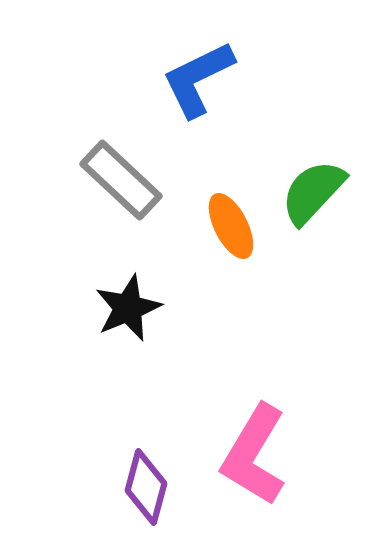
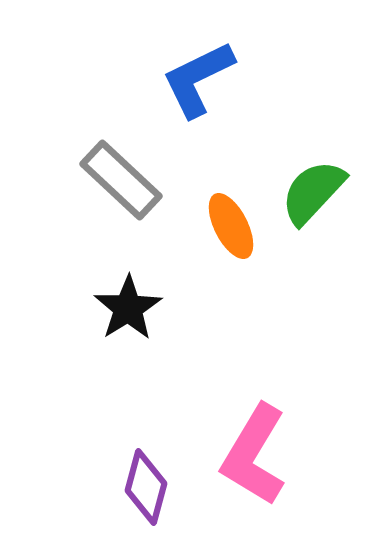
black star: rotated 10 degrees counterclockwise
